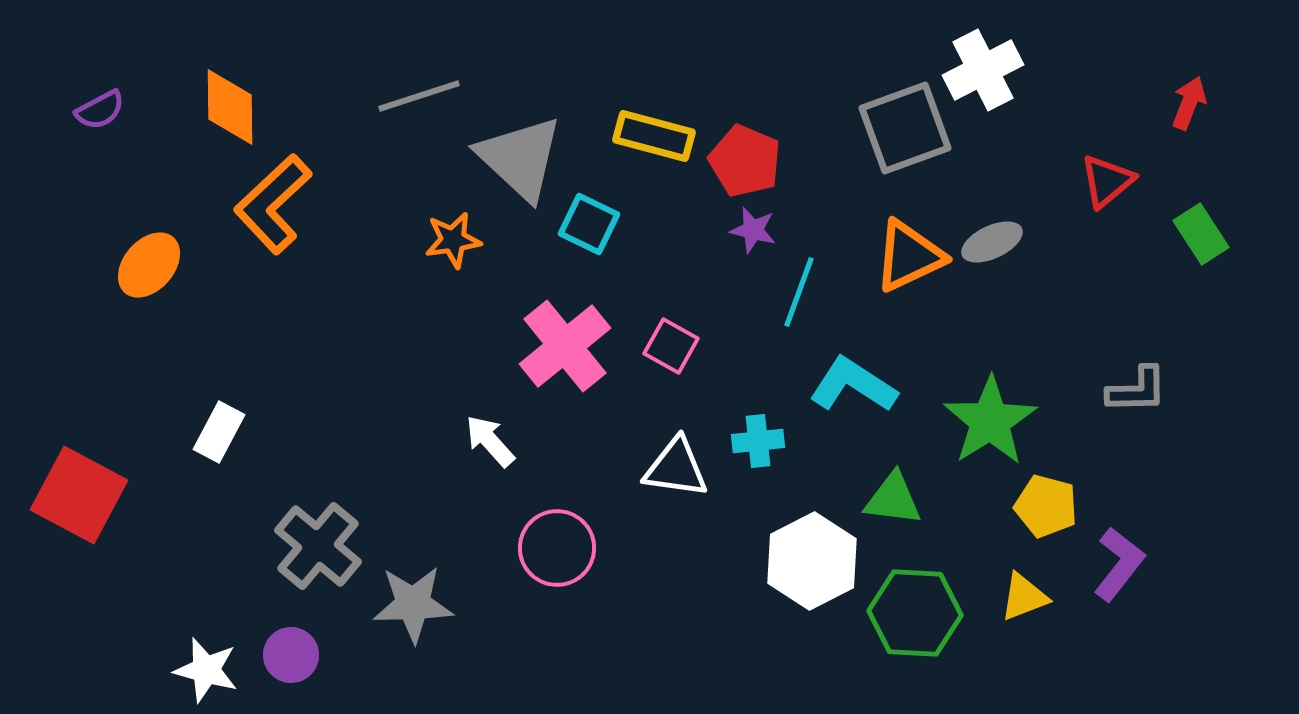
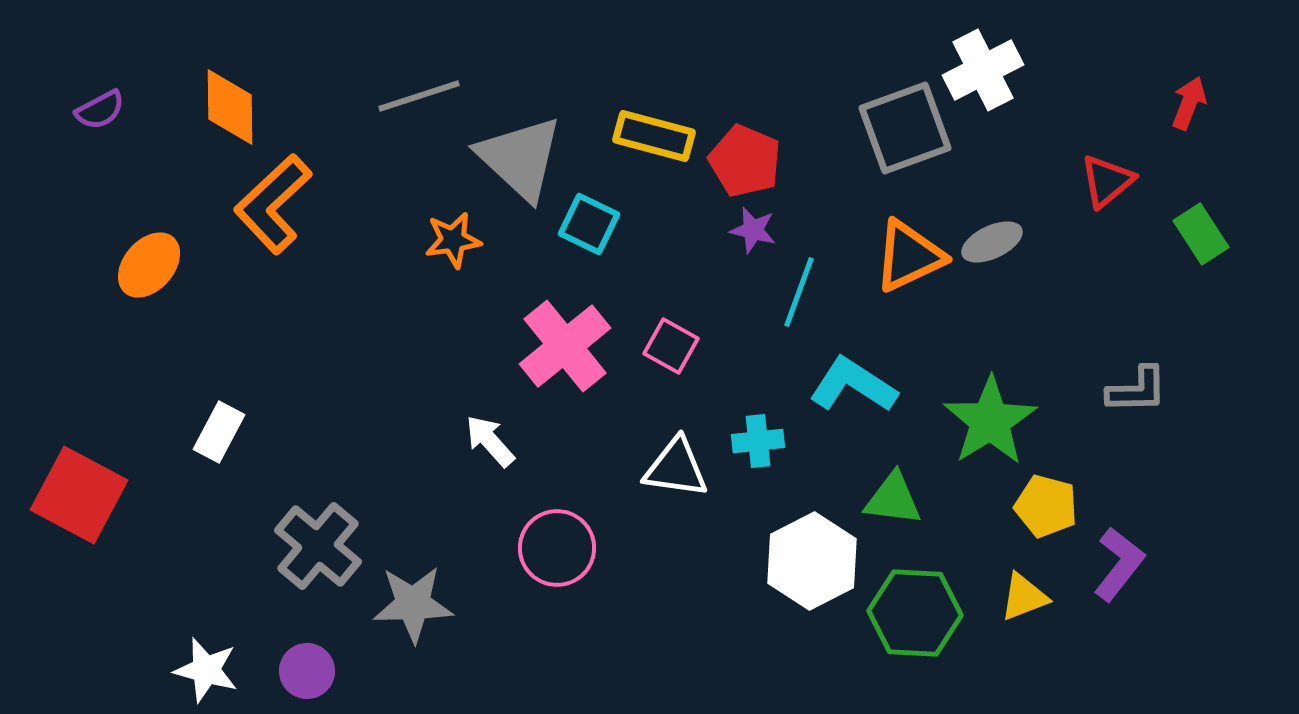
purple circle: moved 16 px right, 16 px down
